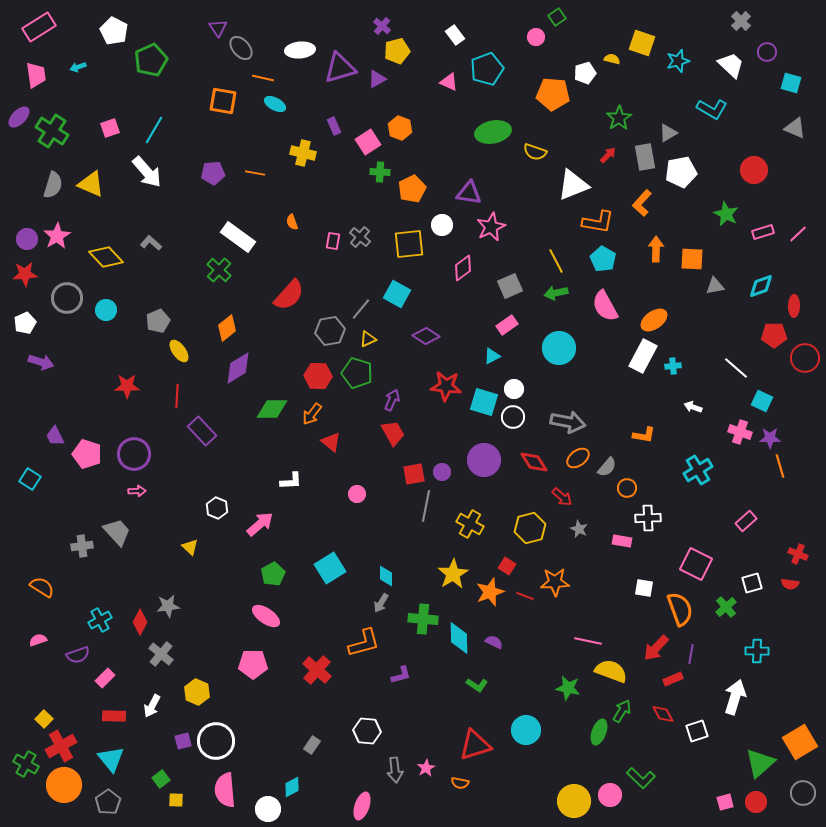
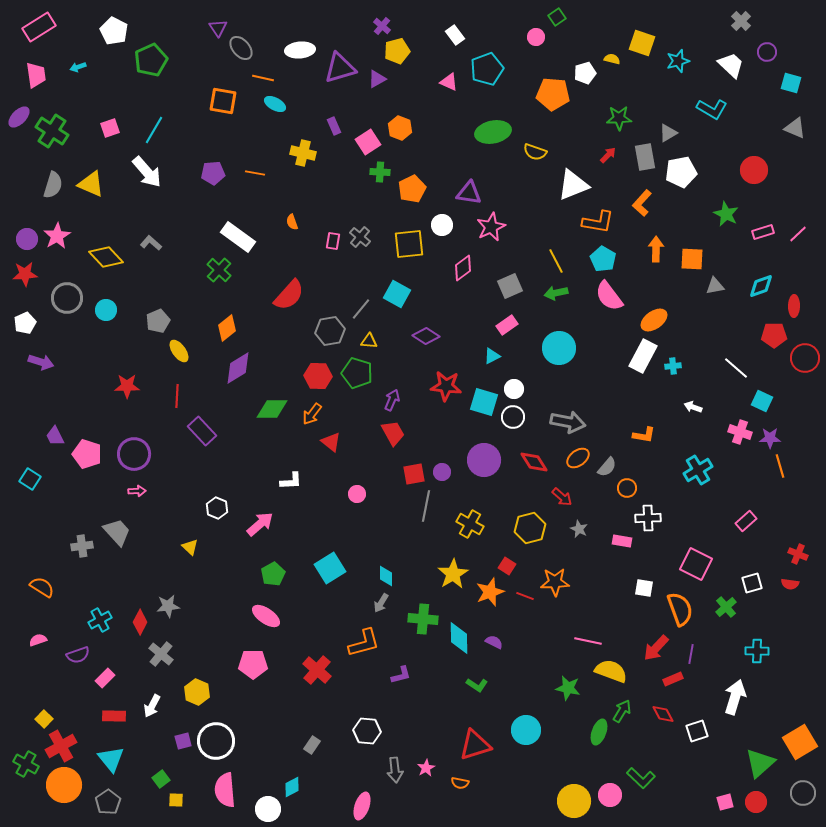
green star at (619, 118): rotated 30 degrees clockwise
pink semicircle at (605, 306): moved 4 px right, 10 px up; rotated 8 degrees counterclockwise
yellow triangle at (368, 339): moved 1 px right, 2 px down; rotated 30 degrees clockwise
